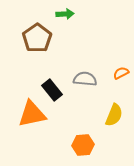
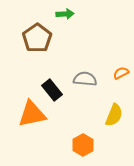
orange hexagon: rotated 25 degrees counterclockwise
